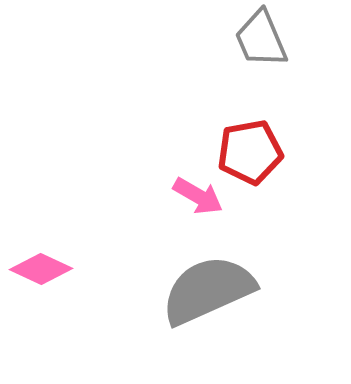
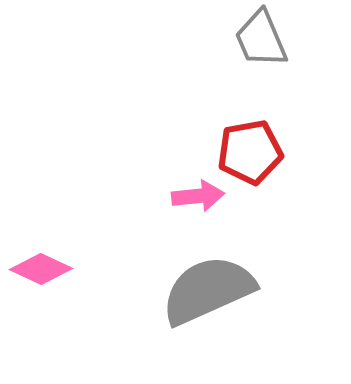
pink arrow: rotated 36 degrees counterclockwise
